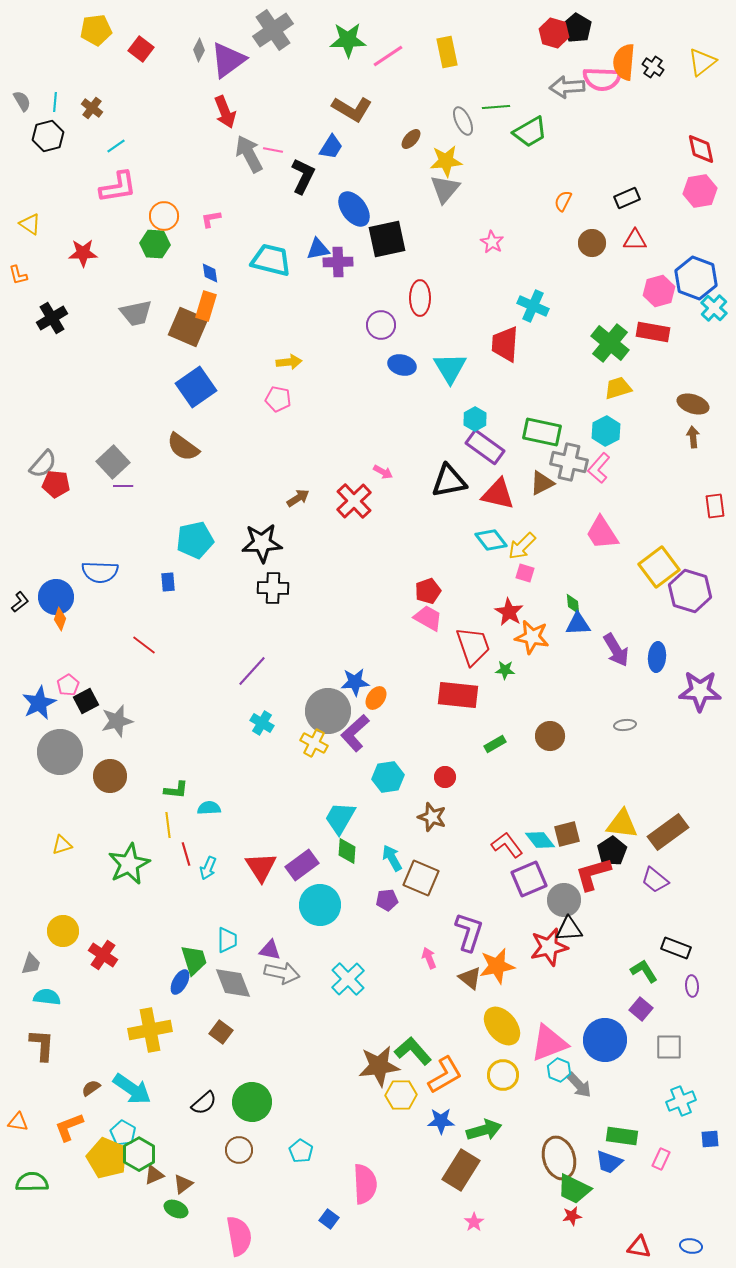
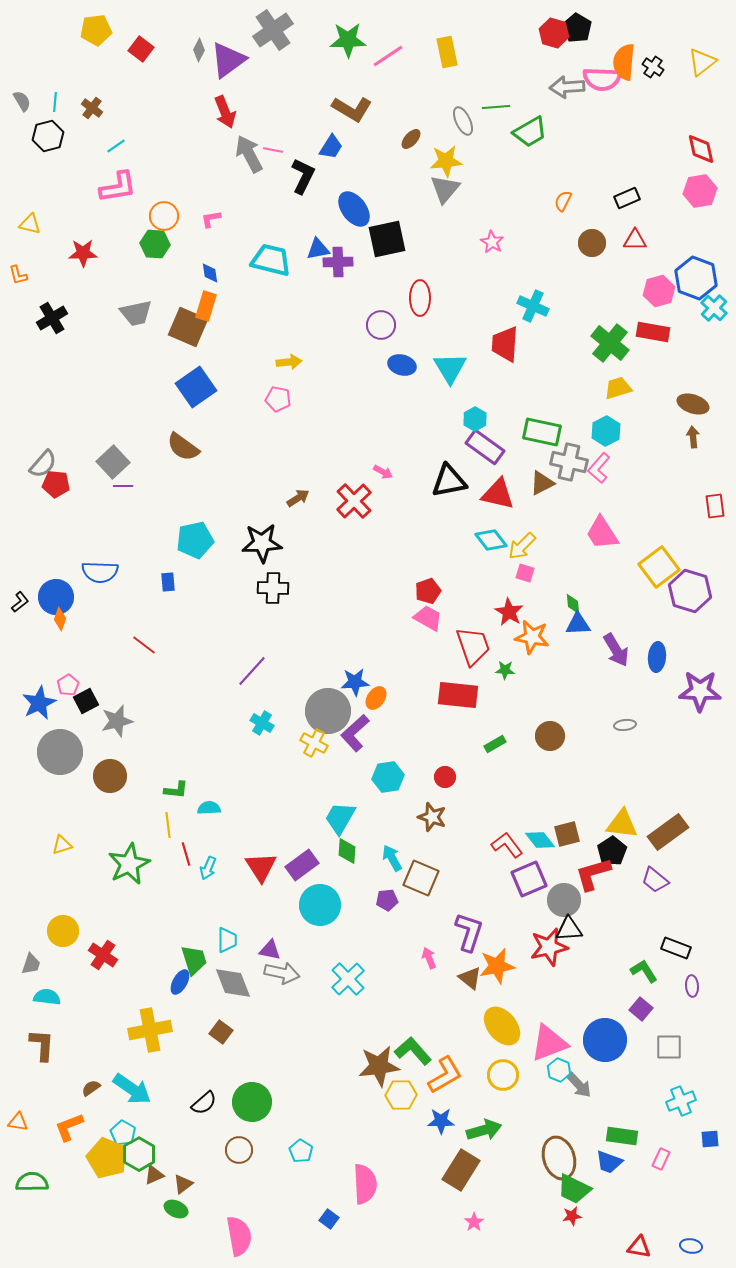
yellow triangle at (30, 224): rotated 20 degrees counterclockwise
